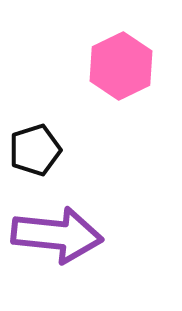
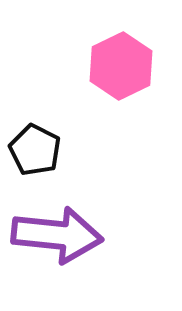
black pentagon: rotated 27 degrees counterclockwise
